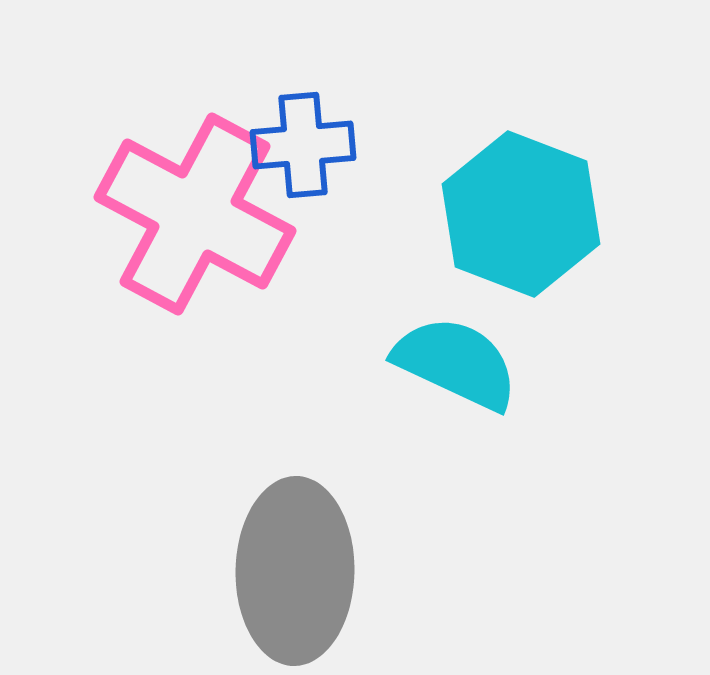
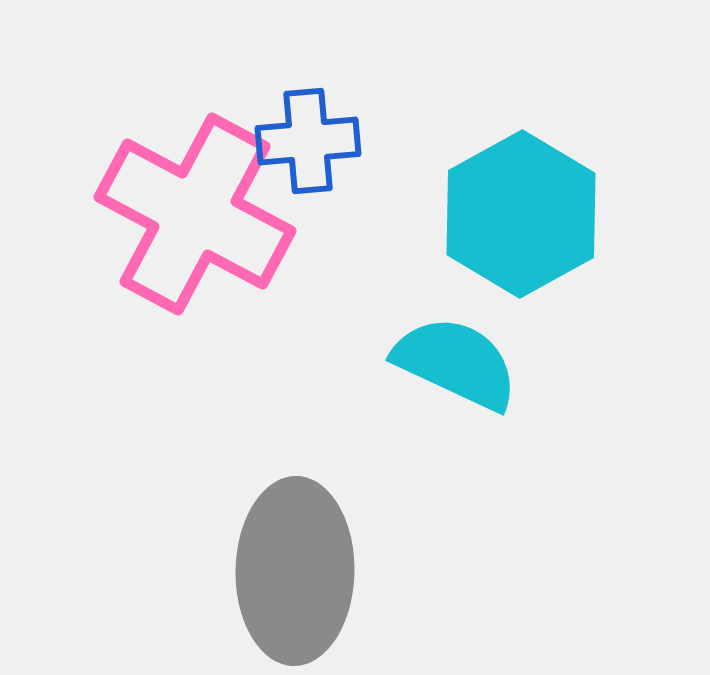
blue cross: moved 5 px right, 4 px up
cyan hexagon: rotated 10 degrees clockwise
